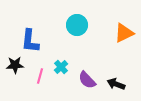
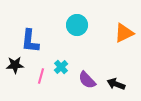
pink line: moved 1 px right
